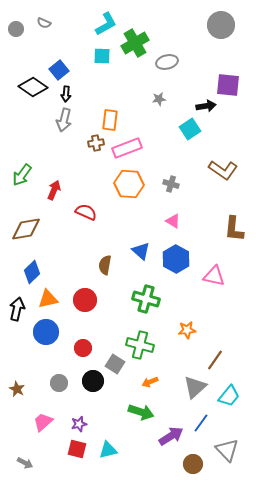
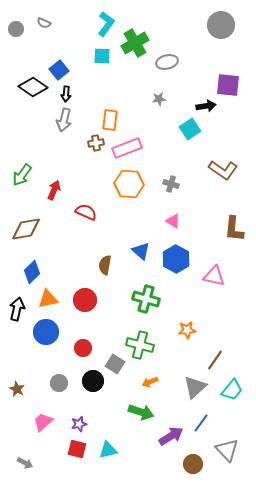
cyan L-shape at (106, 24): rotated 25 degrees counterclockwise
cyan trapezoid at (229, 396): moved 3 px right, 6 px up
